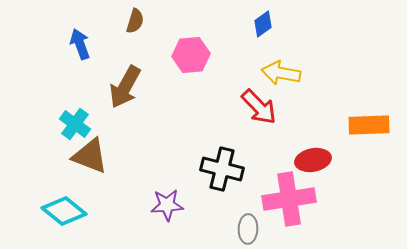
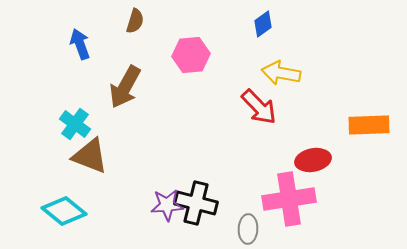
black cross: moved 26 px left, 34 px down
